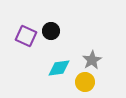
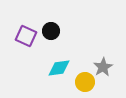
gray star: moved 11 px right, 7 px down
